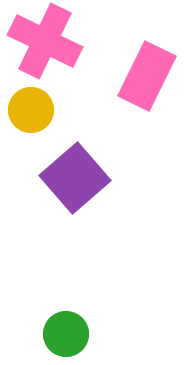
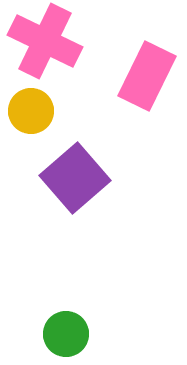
yellow circle: moved 1 px down
